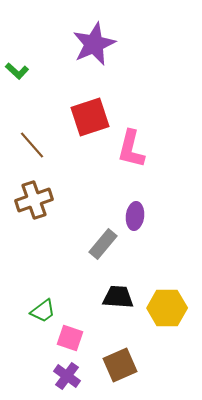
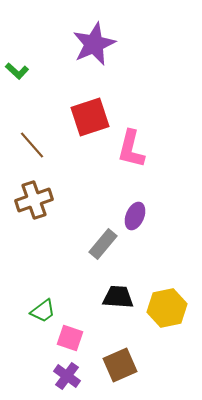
purple ellipse: rotated 16 degrees clockwise
yellow hexagon: rotated 12 degrees counterclockwise
